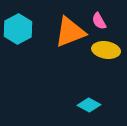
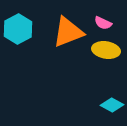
pink semicircle: moved 4 px right, 2 px down; rotated 36 degrees counterclockwise
orange triangle: moved 2 px left
cyan diamond: moved 23 px right
